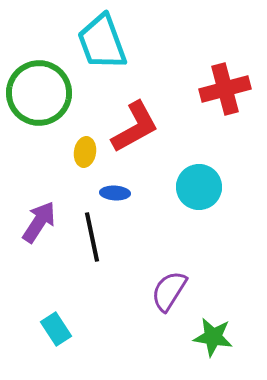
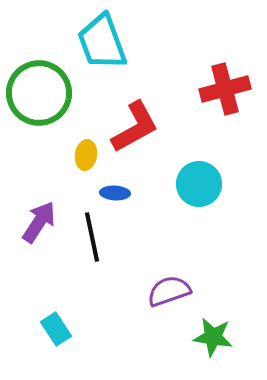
yellow ellipse: moved 1 px right, 3 px down
cyan circle: moved 3 px up
purple semicircle: rotated 39 degrees clockwise
